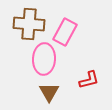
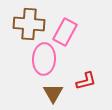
red L-shape: moved 3 px left, 1 px down
brown triangle: moved 4 px right, 1 px down
